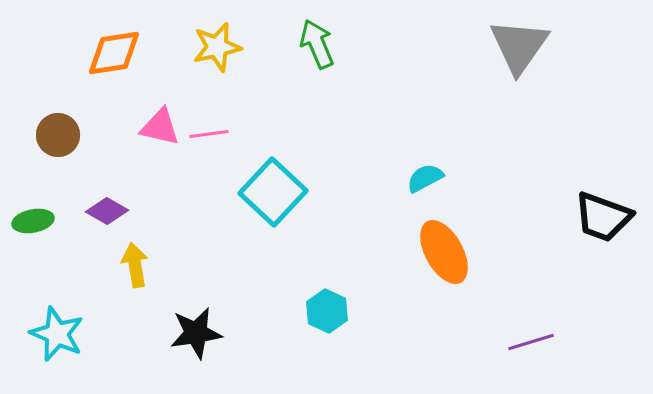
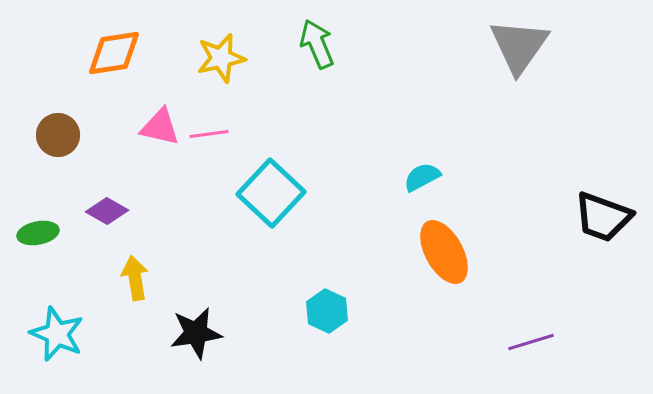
yellow star: moved 4 px right, 11 px down
cyan semicircle: moved 3 px left, 1 px up
cyan square: moved 2 px left, 1 px down
green ellipse: moved 5 px right, 12 px down
yellow arrow: moved 13 px down
